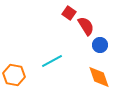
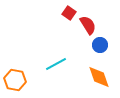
red semicircle: moved 2 px right, 1 px up
cyan line: moved 4 px right, 3 px down
orange hexagon: moved 1 px right, 5 px down
